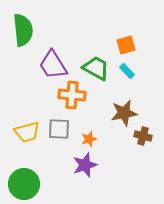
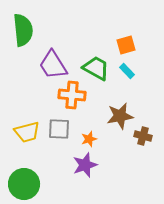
brown star: moved 4 px left, 3 px down
